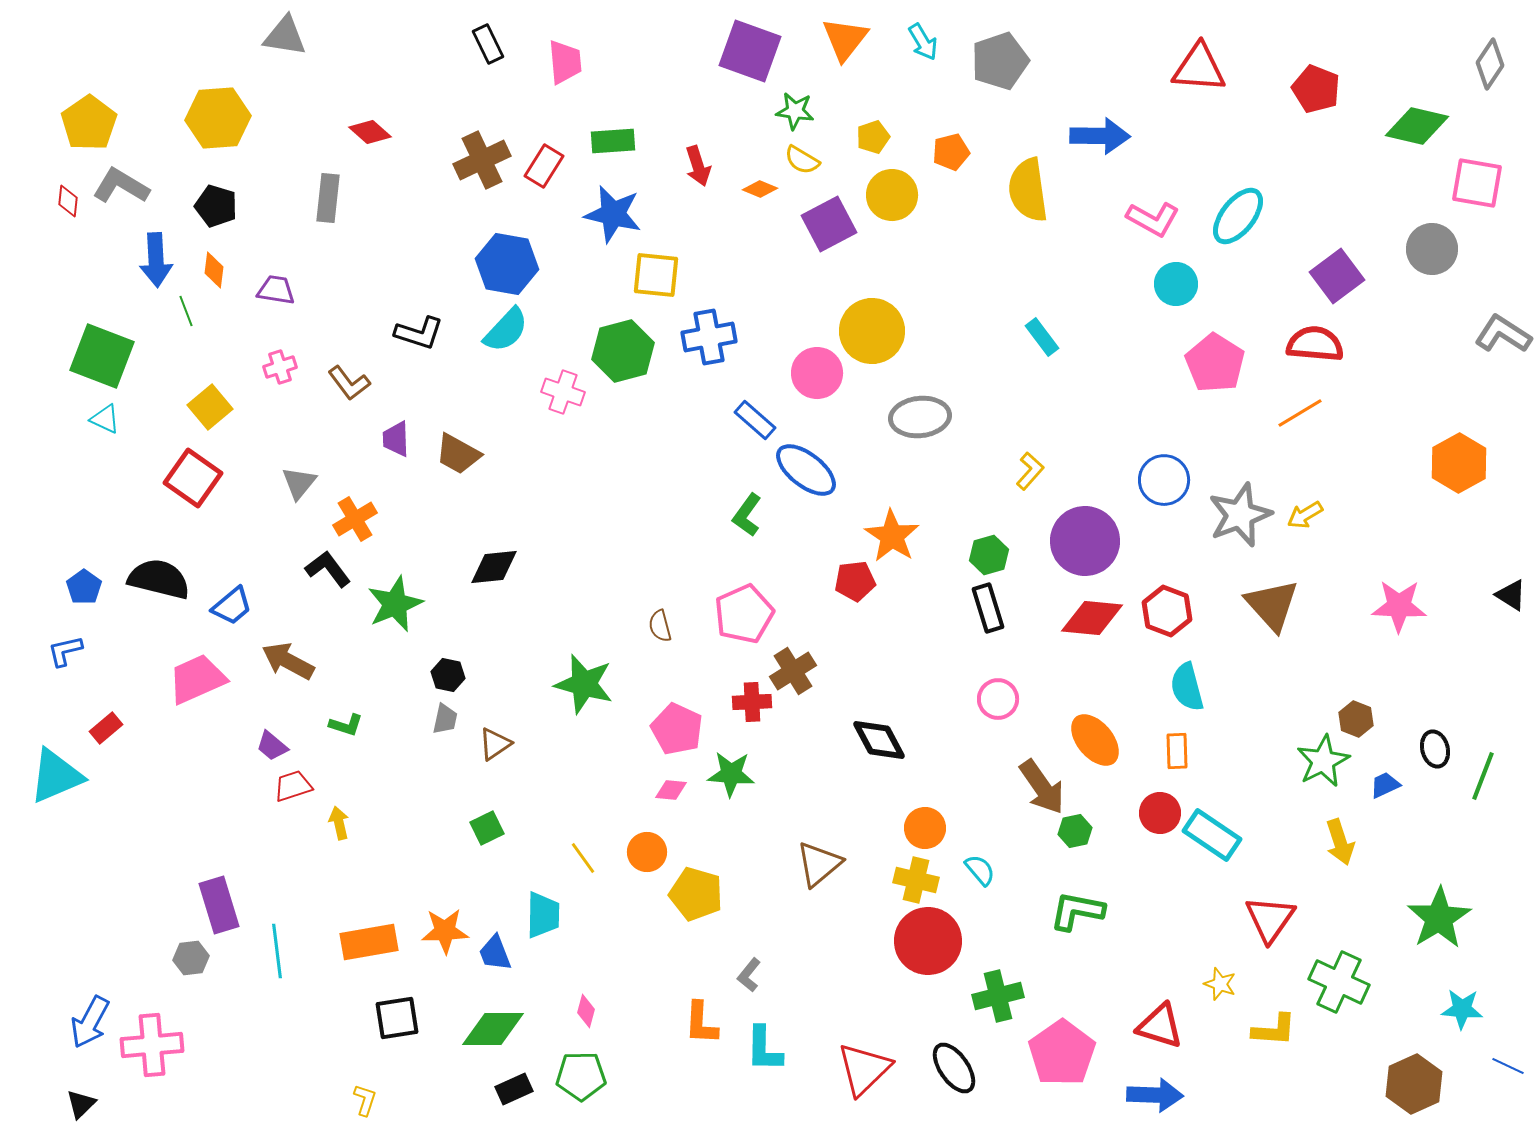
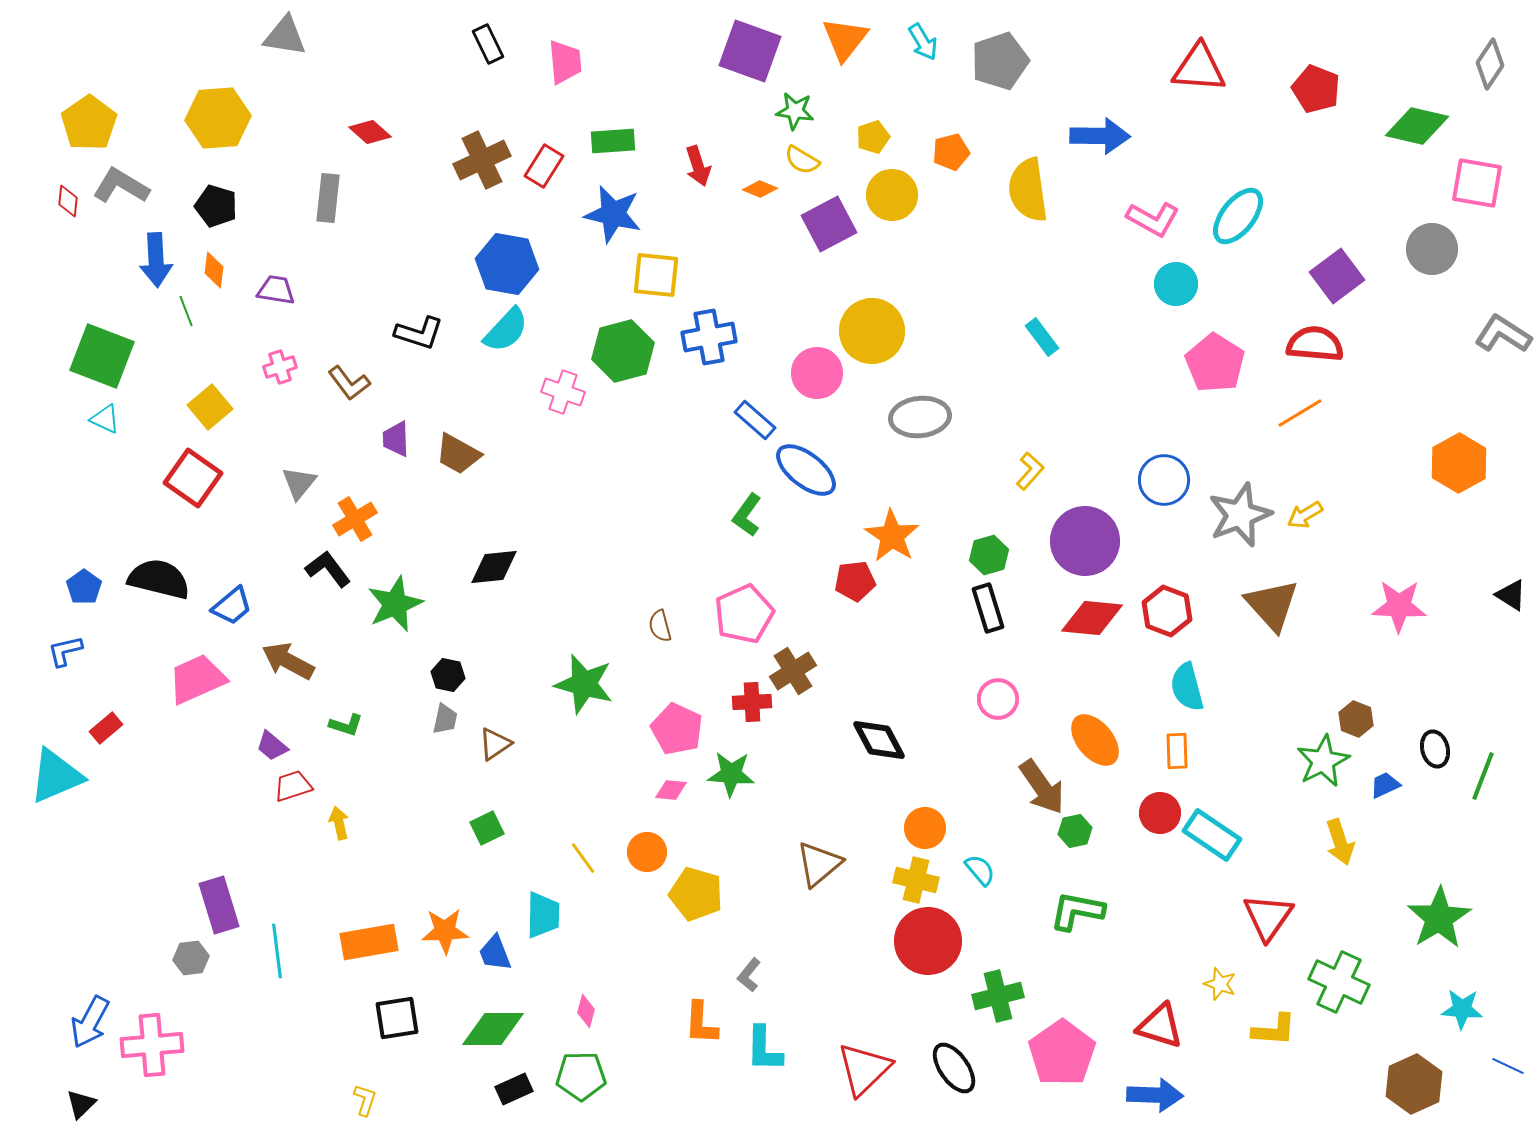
red triangle at (1270, 919): moved 2 px left, 2 px up
